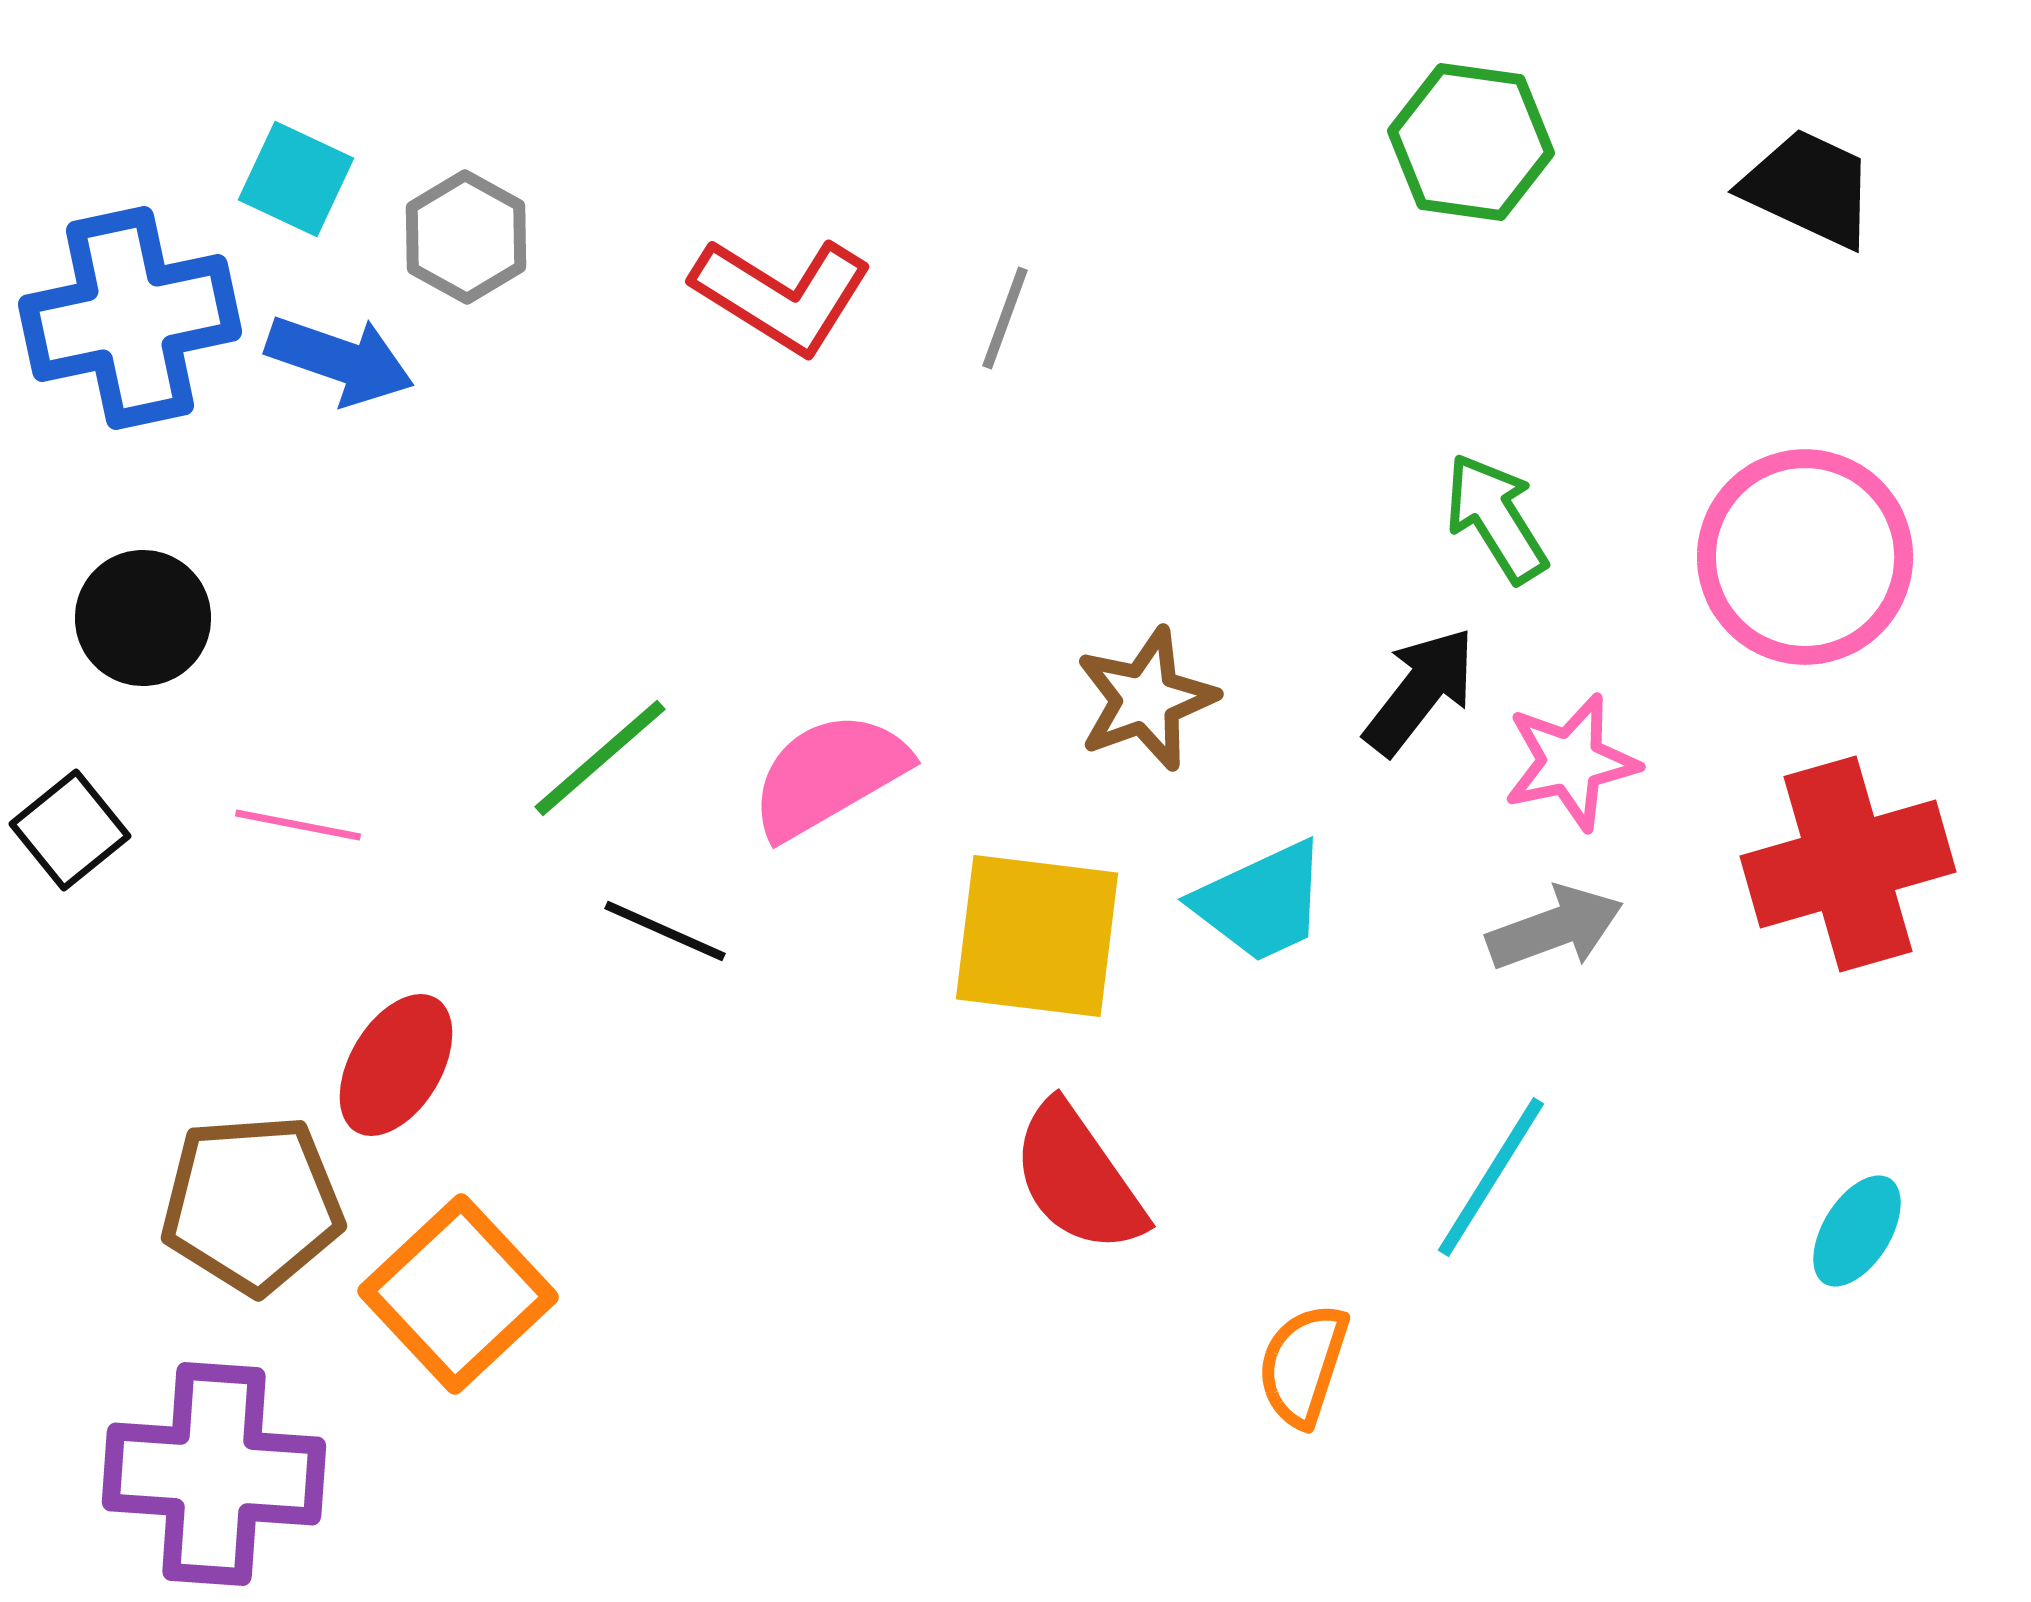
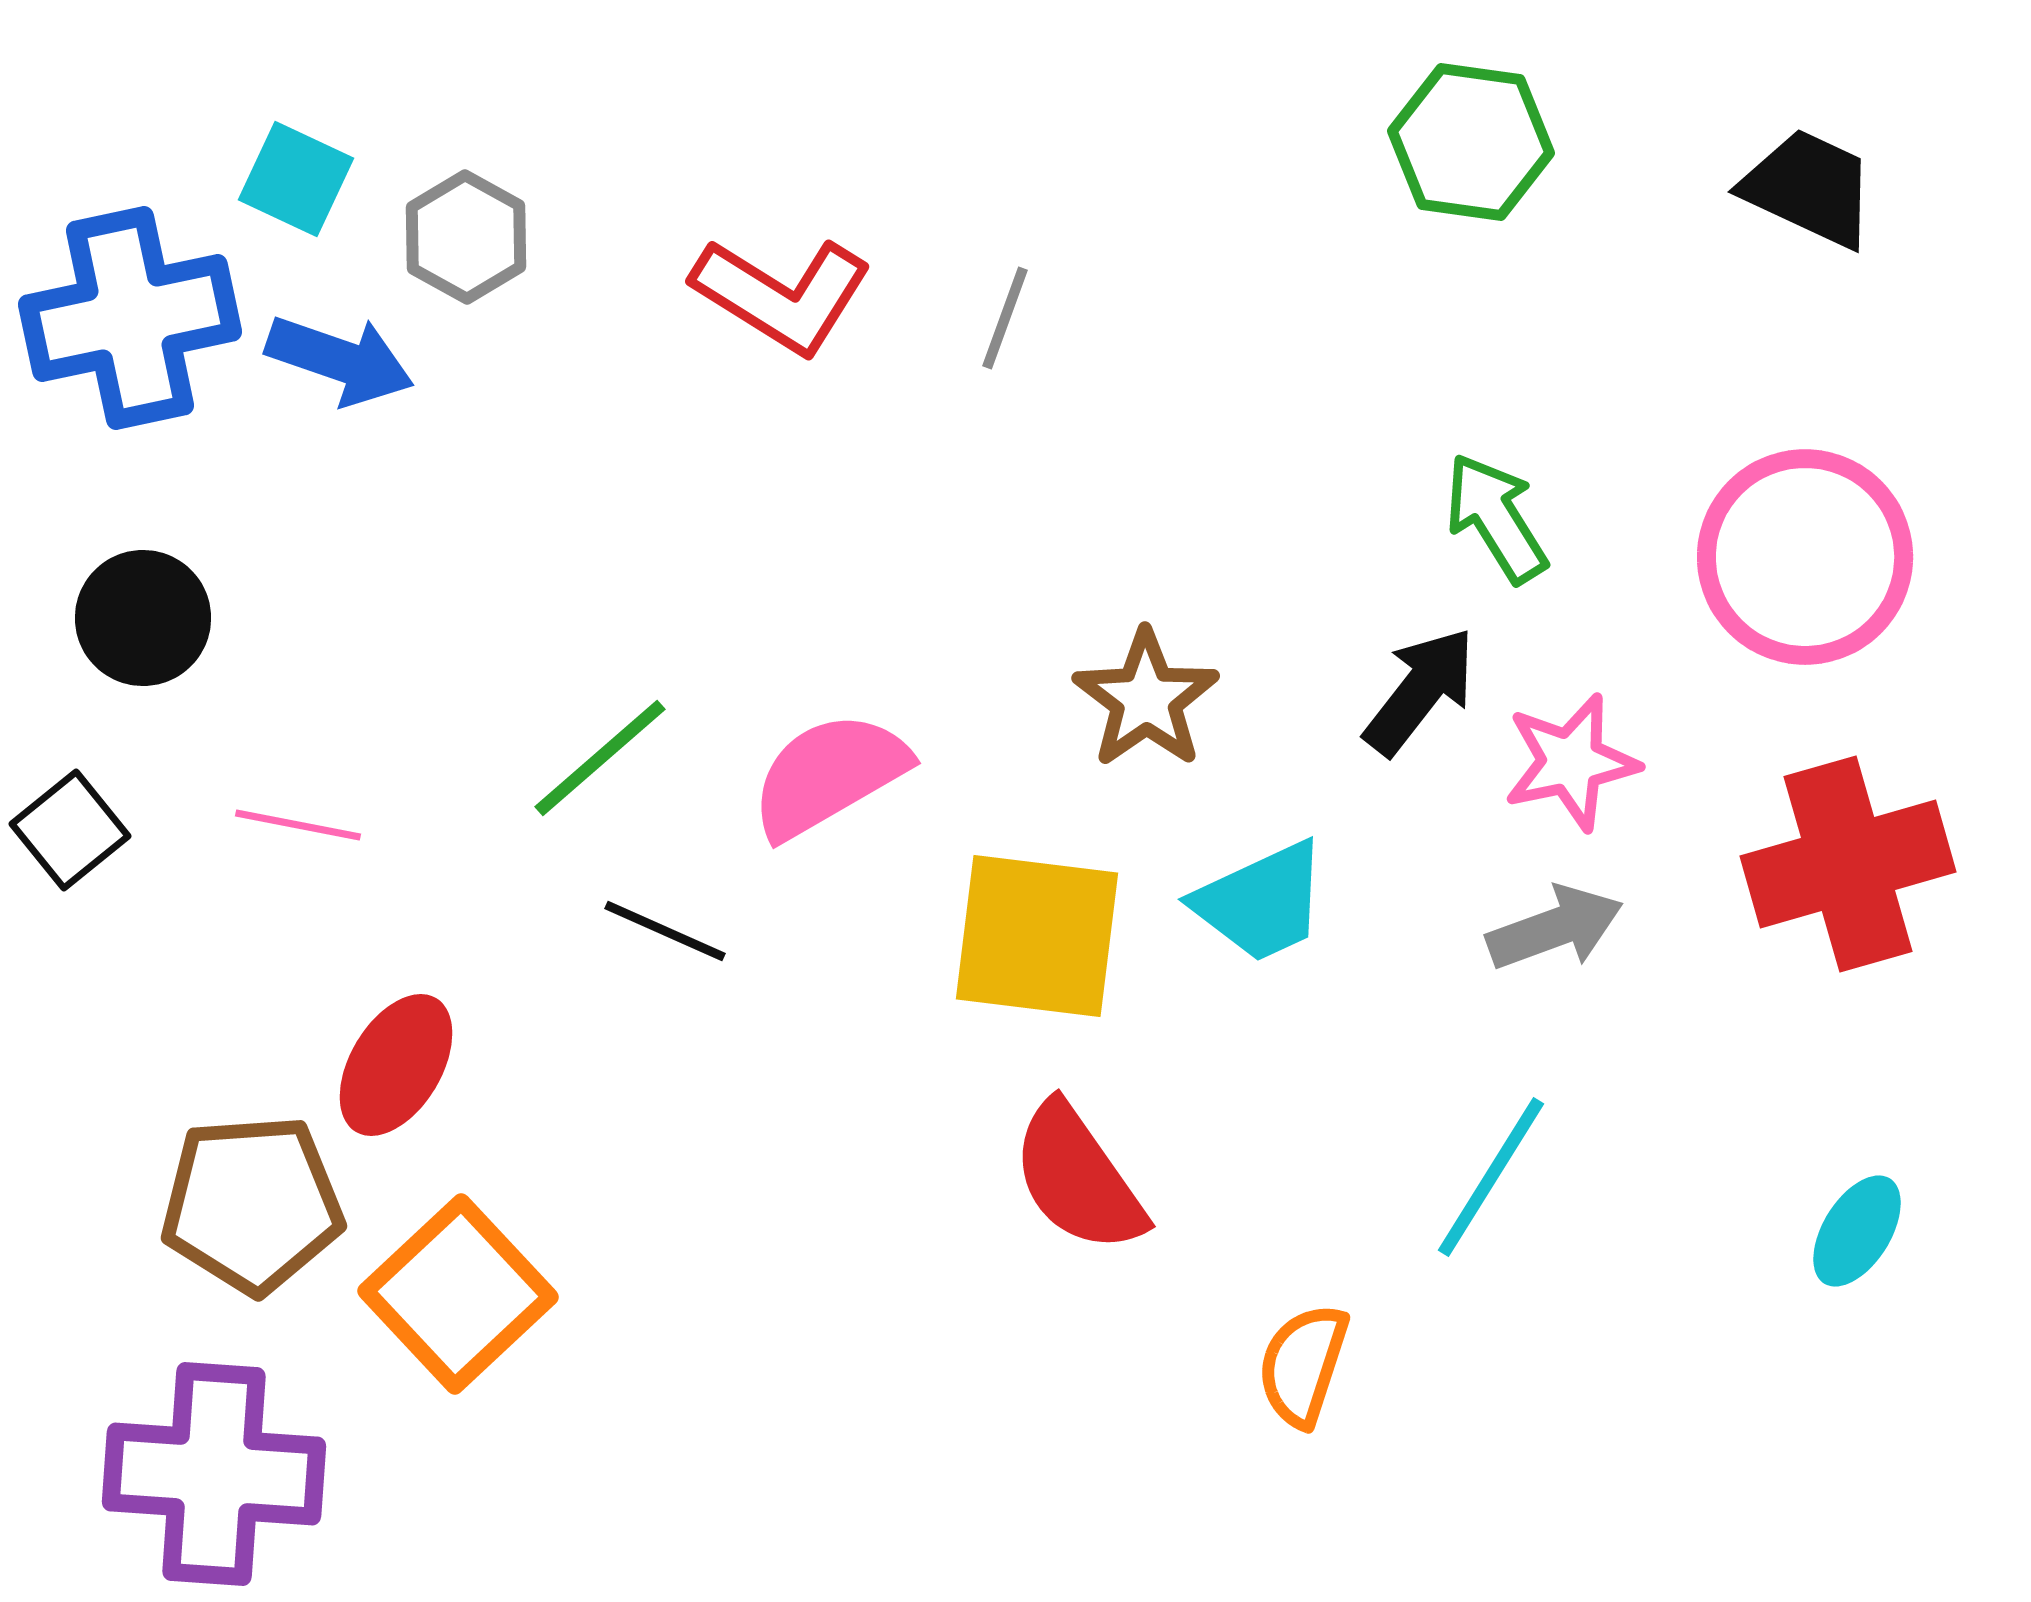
brown star: rotated 15 degrees counterclockwise
